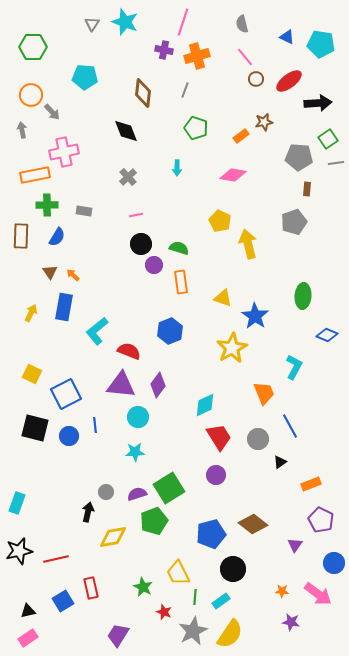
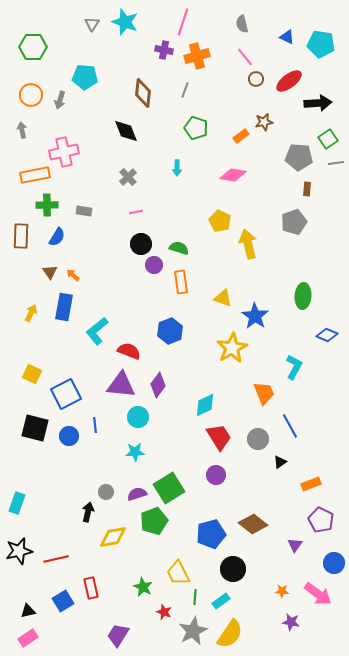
gray arrow at (52, 112): moved 8 px right, 12 px up; rotated 60 degrees clockwise
pink line at (136, 215): moved 3 px up
